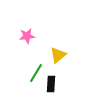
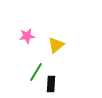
yellow triangle: moved 2 px left, 10 px up
green line: moved 1 px up
